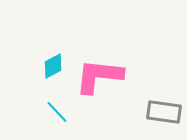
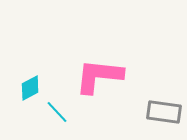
cyan diamond: moved 23 px left, 22 px down
